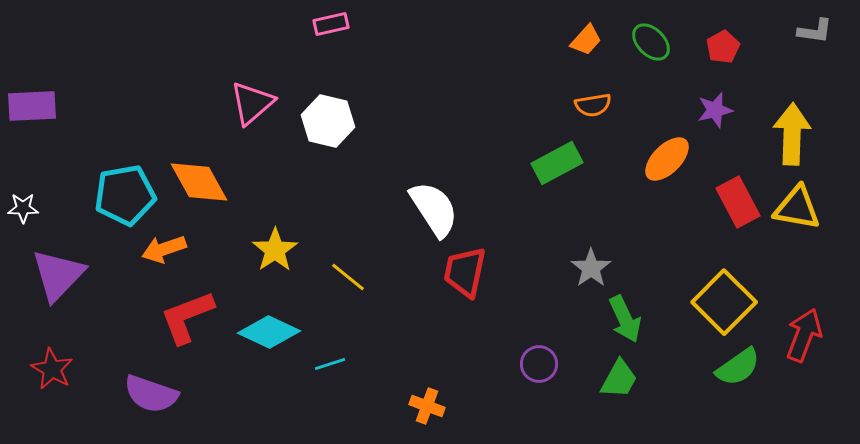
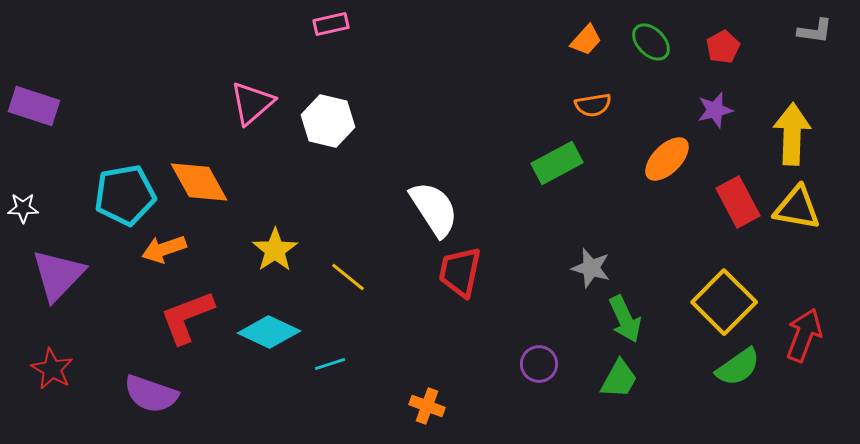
purple rectangle: moved 2 px right; rotated 21 degrees clockwise
gray star: rotated 21 degrees counterclockwise
red trapezoid: moved 5 px left
